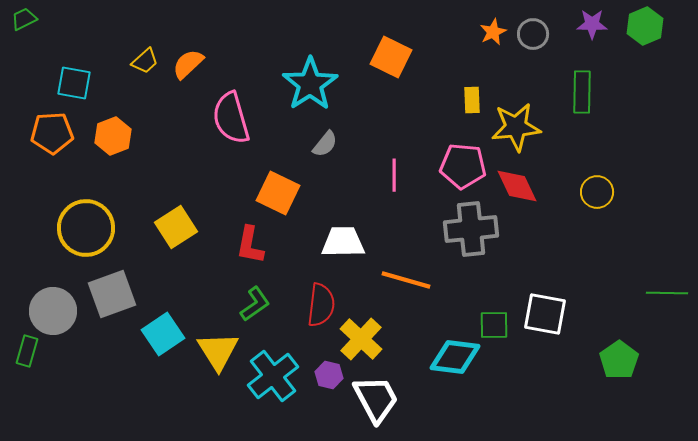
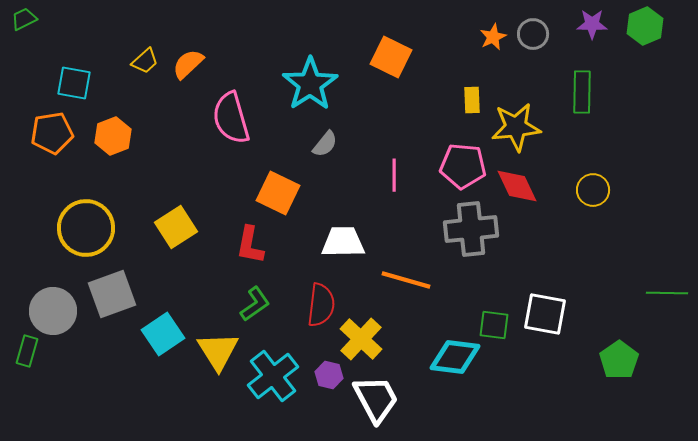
orange star at (493, 32): moved 5 px down
orange pentagon at (52, 133): rotated 6 degrees counterclockwise
yellow circle at (597, 192): moved 4 px left, 2 px up
green square at (494, 325): rotated 8 degrees clockwise
